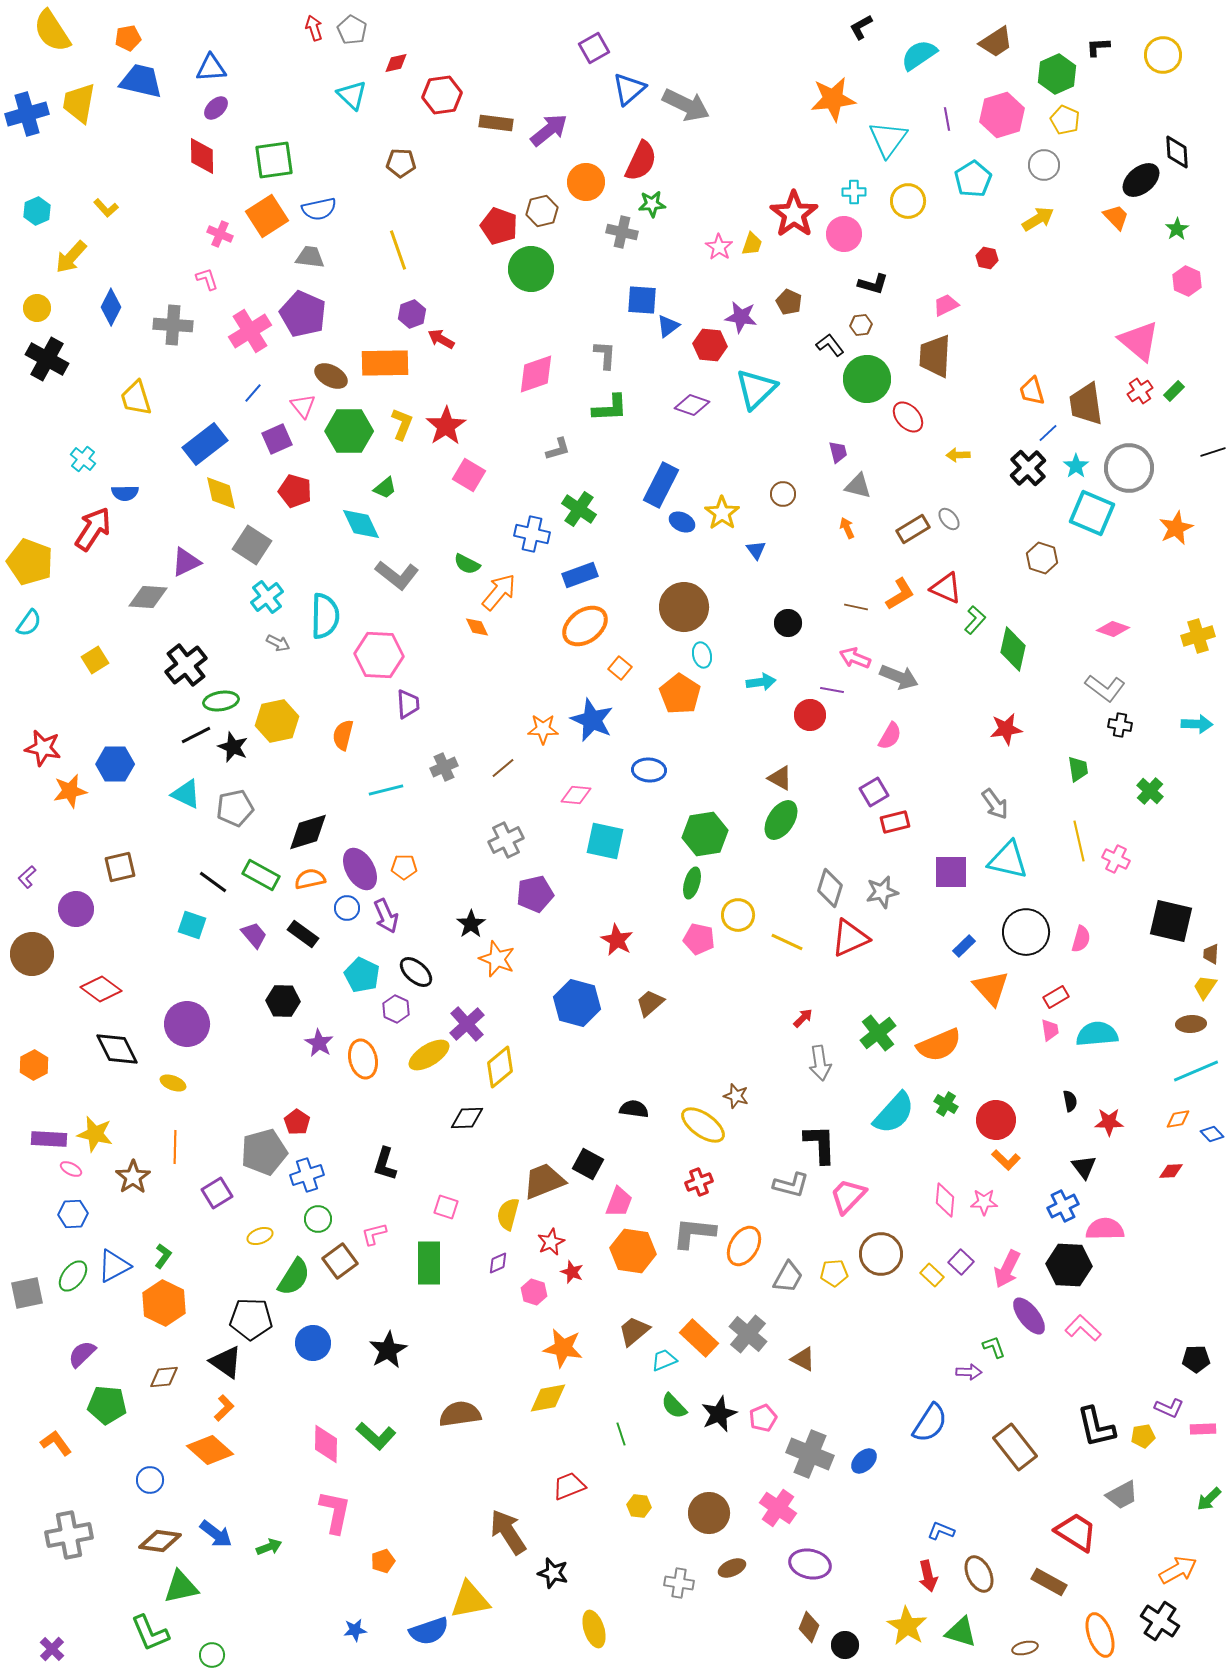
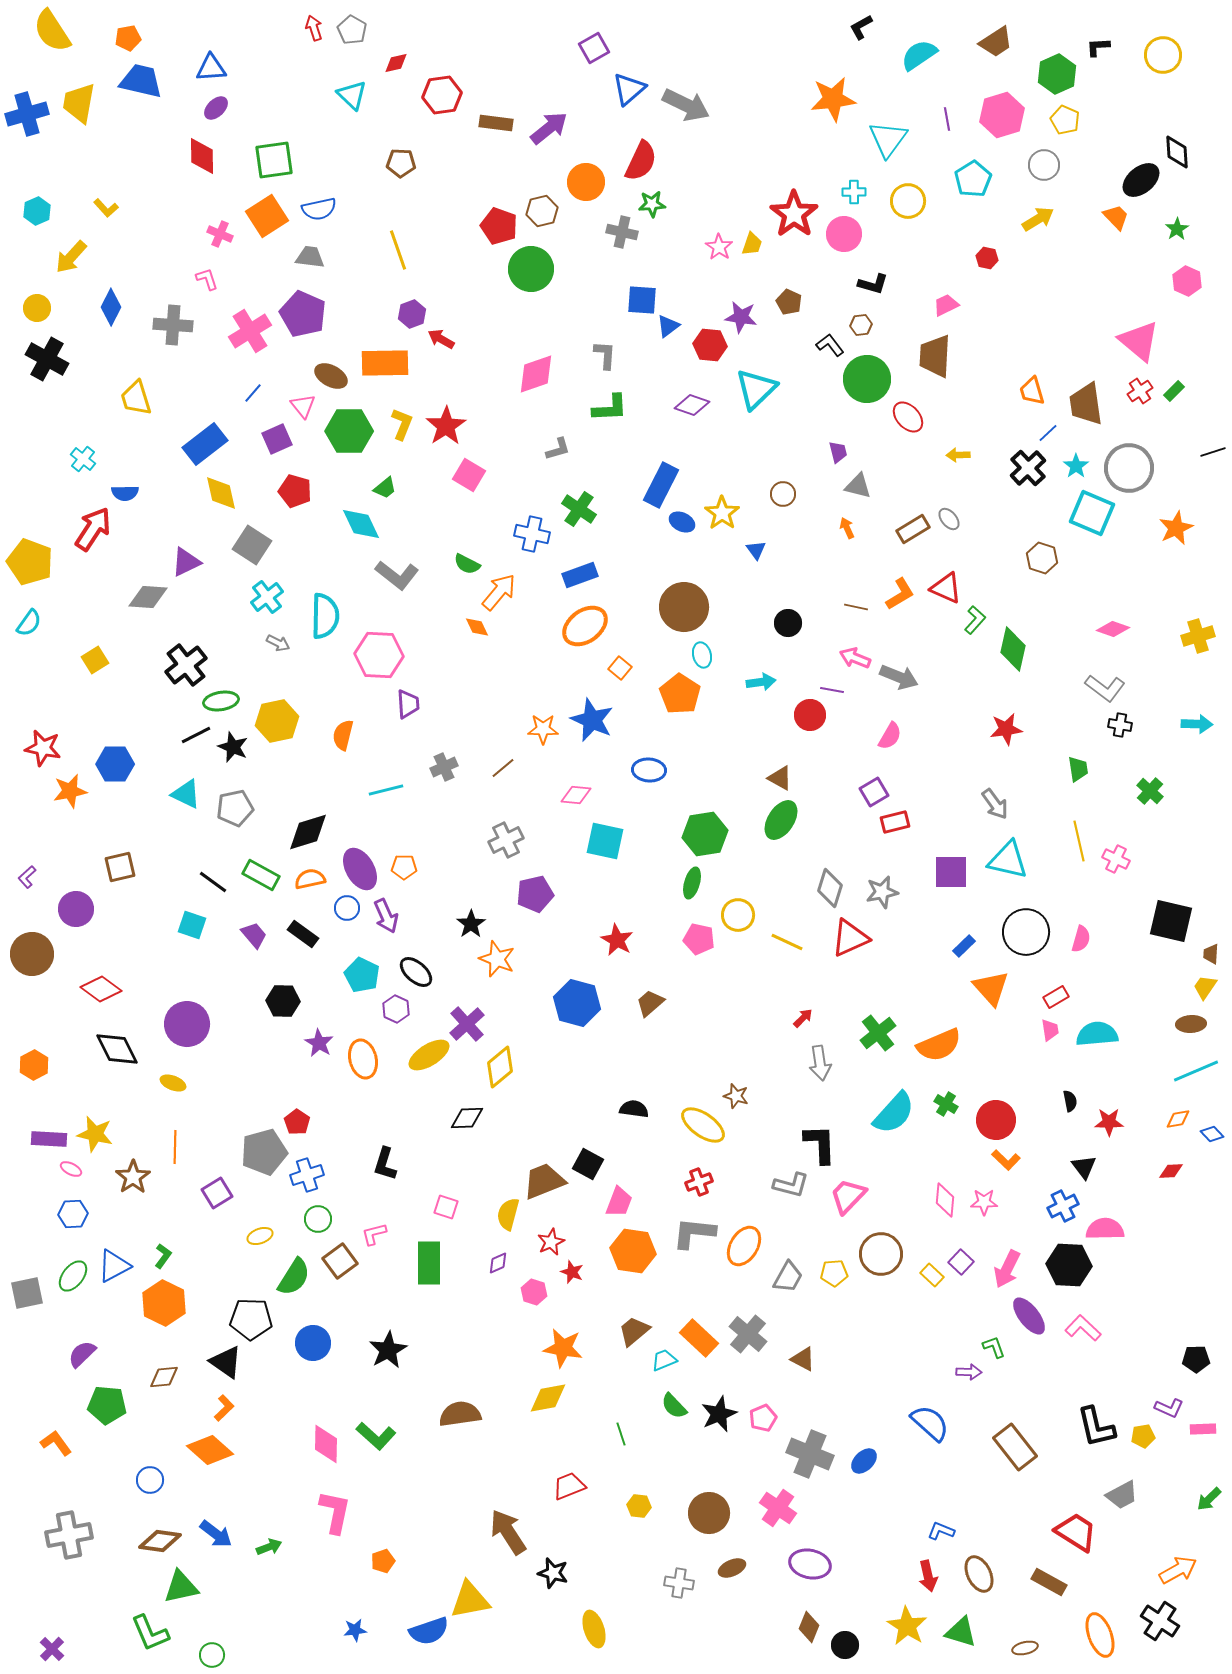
purple arrow at (549, 130): moved 2 px up
blue semicircle at (930, 1423): rotated 81 degrees counterclockwise
